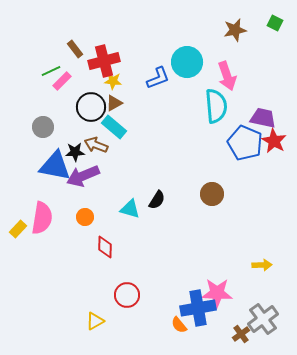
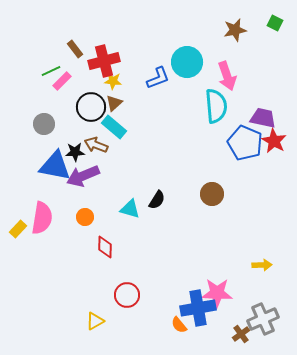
brown triangle: rotated 12 degrees counterclockwise
gray circle: moved 1 px right, 3 px up
gray cross: rotated 12 degrees clockwise
